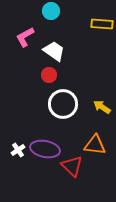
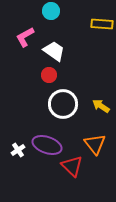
yellow arrow: moved 1 px left, 1 px up
orange triangle: moved 1 px up; rotated 45 degrees clockwise
purple ellipse: moved 2 px right, 4 px up; rotated 8 degrees clockwise
